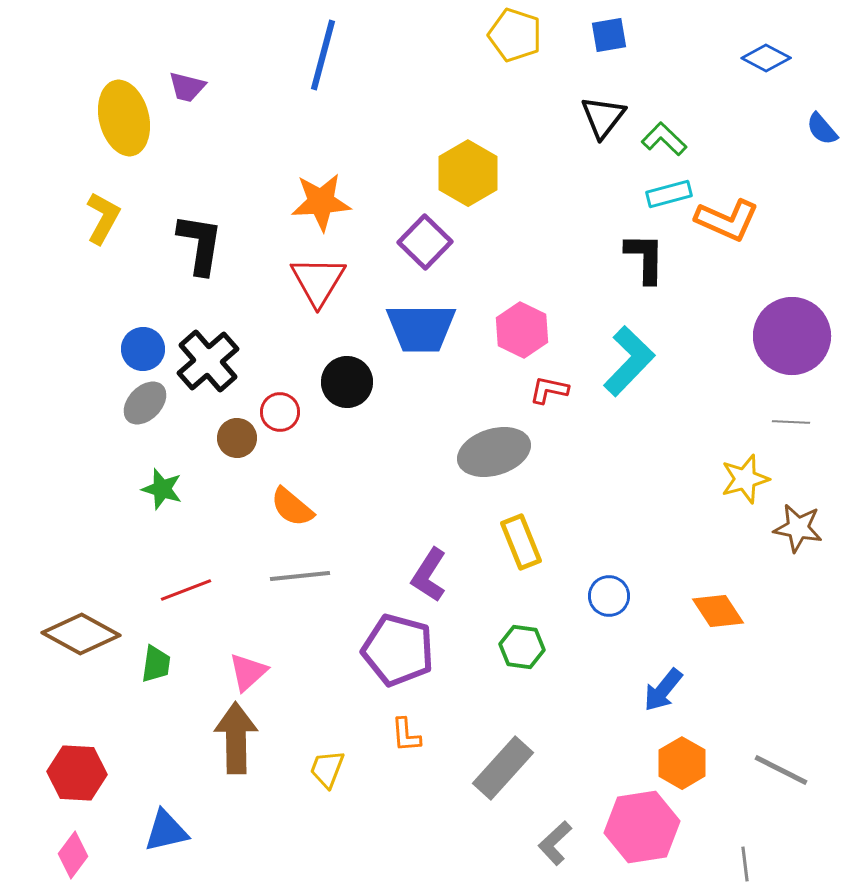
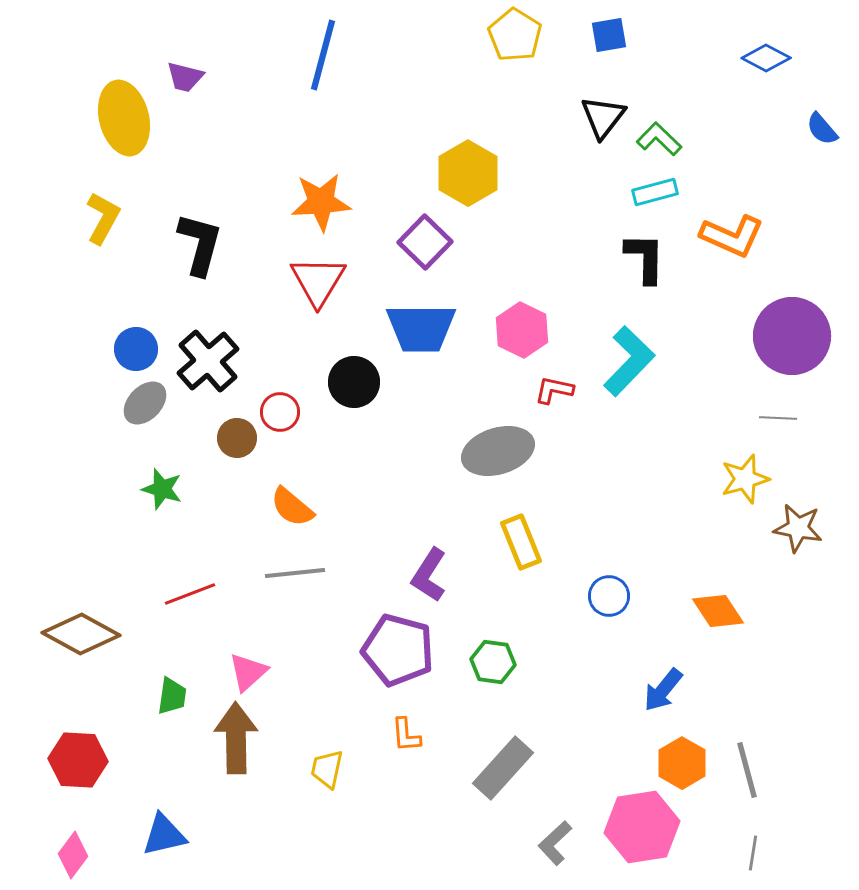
yellow pentagon at (515, 35): rotated 14 degrees clockwise
purple trapezoid at (187, 87): moved 2 px left, 10 px up
green L-shape at (664, 139): moved 5 px left
cyan rectangle at (669, 194): moved 14 px left, 2 px up
orange L-shape at (727, 220): moved 5 px right, 16 px down
black L-shape at (200, 244): rotated 6 degrees clockwise
blue circle at (143, 349): moved 7 px left
black circle at (347, 382): moved 7 px right
red L-shape at (549, 390): moved 5 px right
gray line at (791, 422): moved 13 px left, 4 px up
gray ellipse at (494, 452): moved 4 px right, 1 px up
gray line at (300, 576): moved 5 px left, 3 px up
red line at (186, 590): moved 4 px right, 4 px down
green hexagon at (522, 647): moved 29 px left, 15 px down
green trapezoid at (156, 664): moved 16 px right, 32 px down
yellow trapezoid at (327, 769): rotated 9 degrees counterclockwise
gray line at (781, 770): moved 34 px left; rotated 48 degrees clockwise
red hexagon at (77, 773): moved 1 px right, 13 px up
blue triangle at (166, 831): moved 2 px left, 4 px down
gray line at (745, 864): moved 8 px right, 11 px up; rotated 16 degrees clockwise
